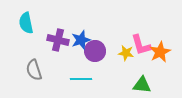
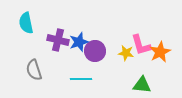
blue star: moved 2 px left, 2 px down
